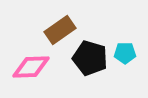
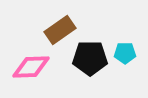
black pentagon: rotated 16 degrees counterclockwise
